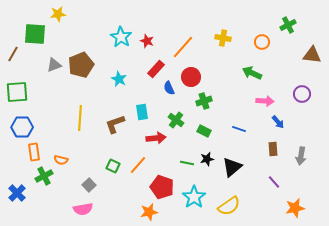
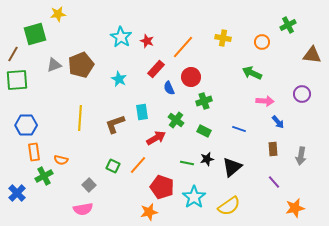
green square at (35, 34): rotated 20 degrees counterclockwise
green square at (17, 92): moved 12 px up
blue hexagon at (22, 127): moved 4 px right, 2 px up
red arrow at (156, 138): rotated 24 degrees counterclockwise
